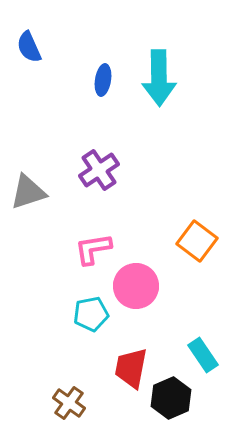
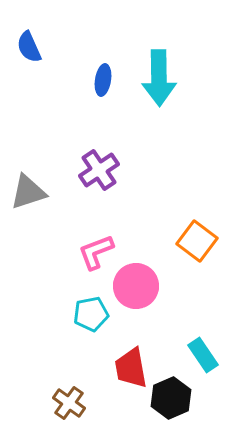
pink L-shape: moved 3 px right, 3 px down; rotated 12 degrees counterclockwise
red trapezoid: rotated 21 degrees counterclockwise
